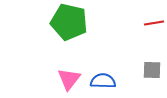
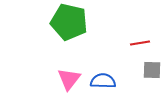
red line: moved 14 px left, 20 px down
